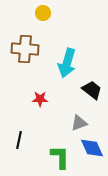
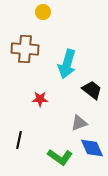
yellow circle: moved 1 px up
cyan arrow: moved 1 px down
green L-shape: rotated 125 degrees clockwise
